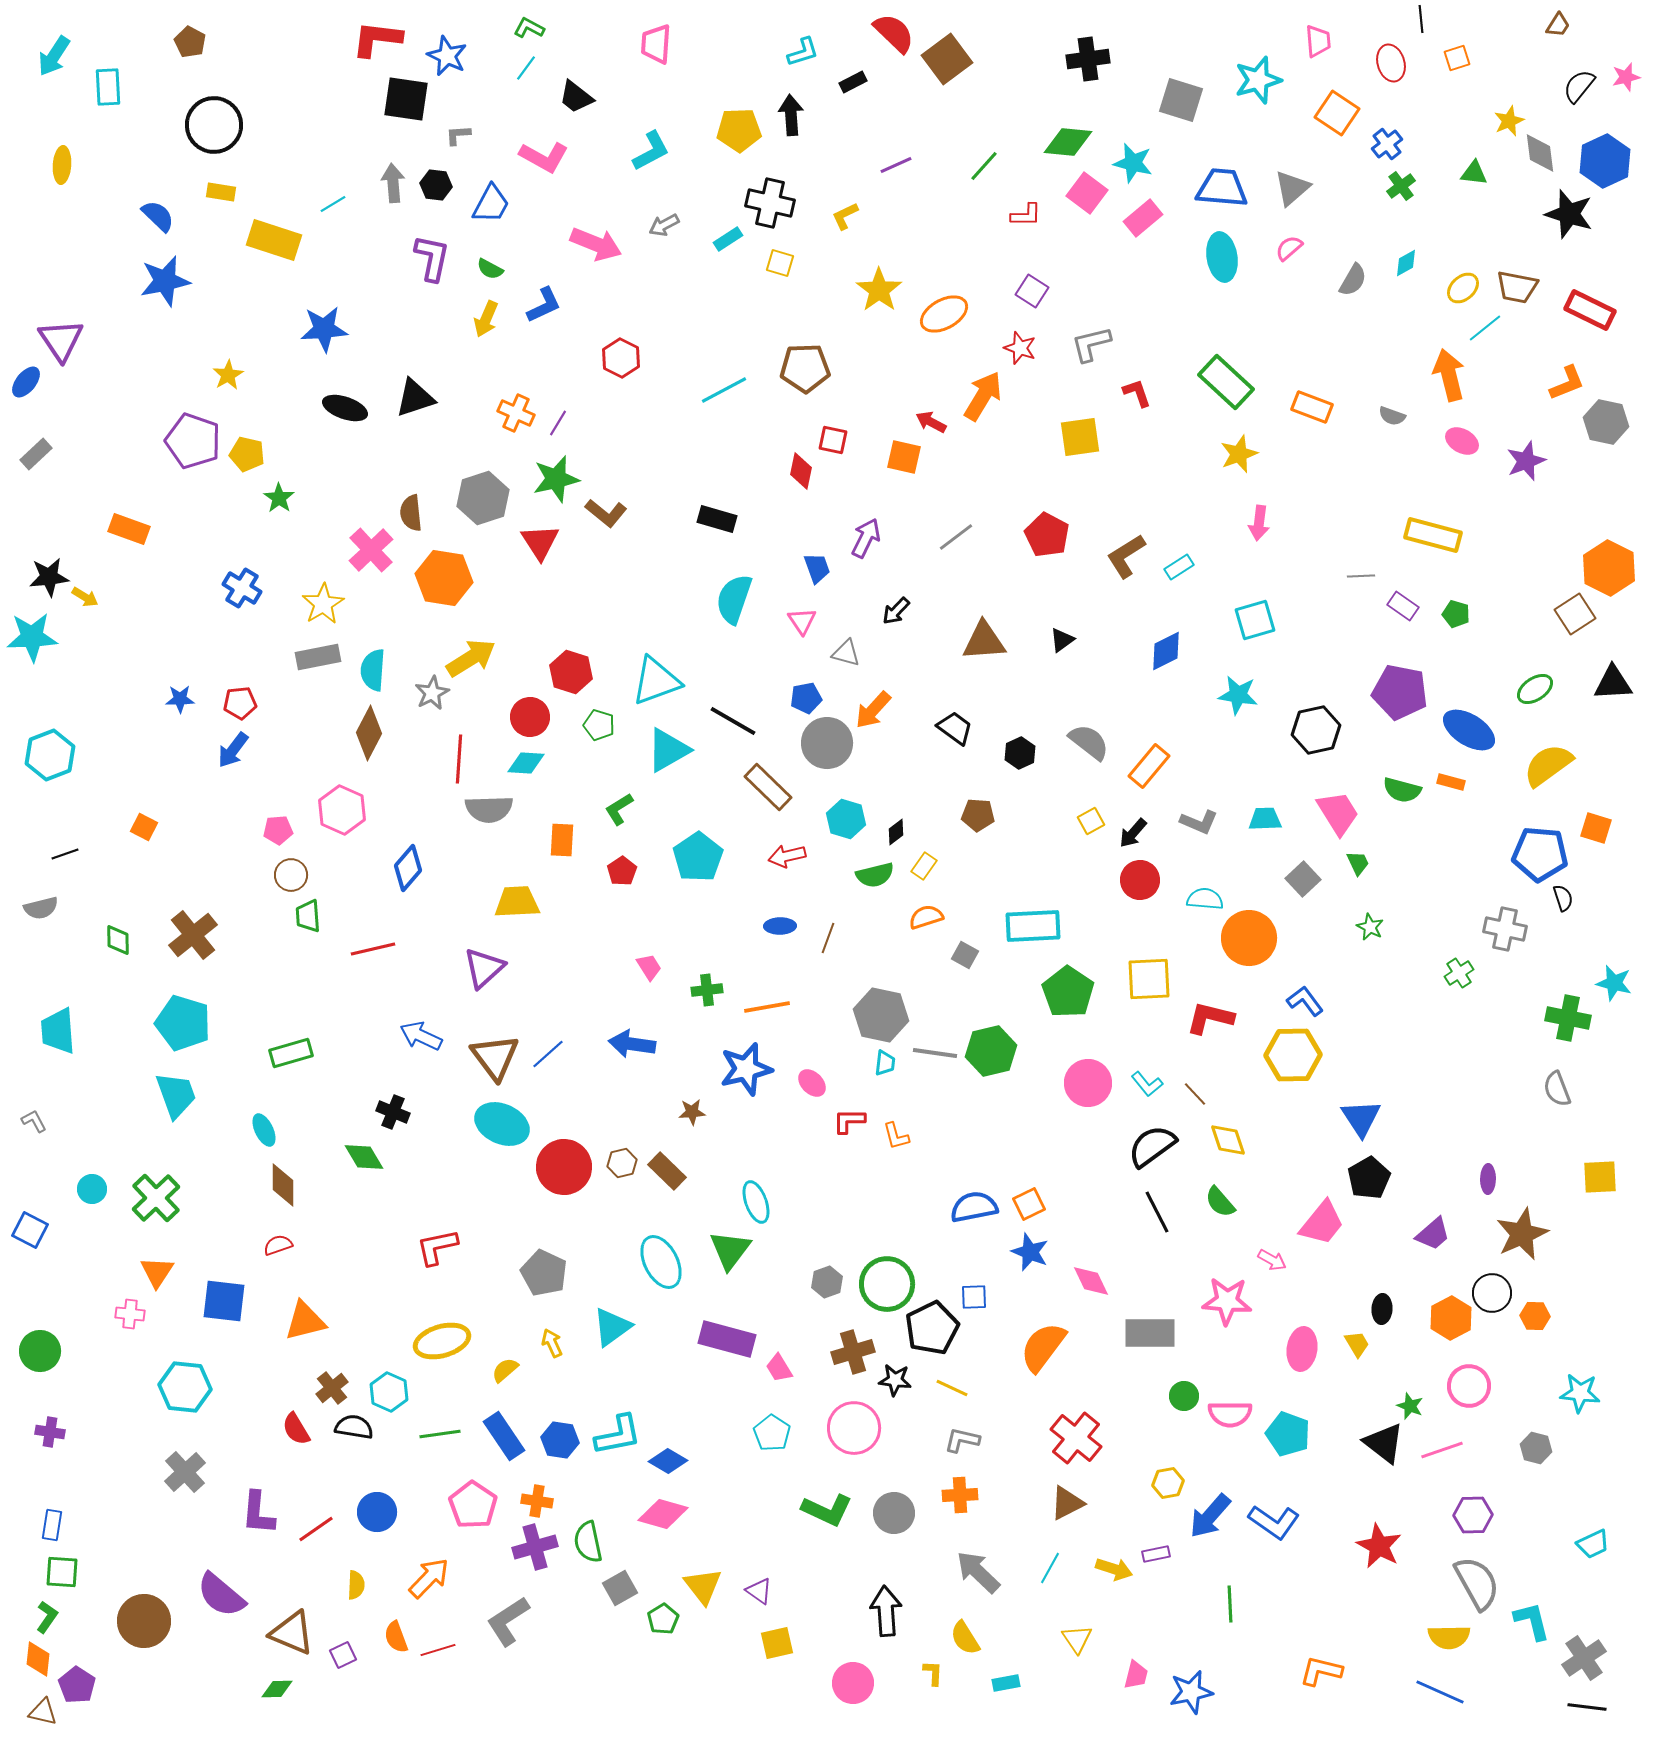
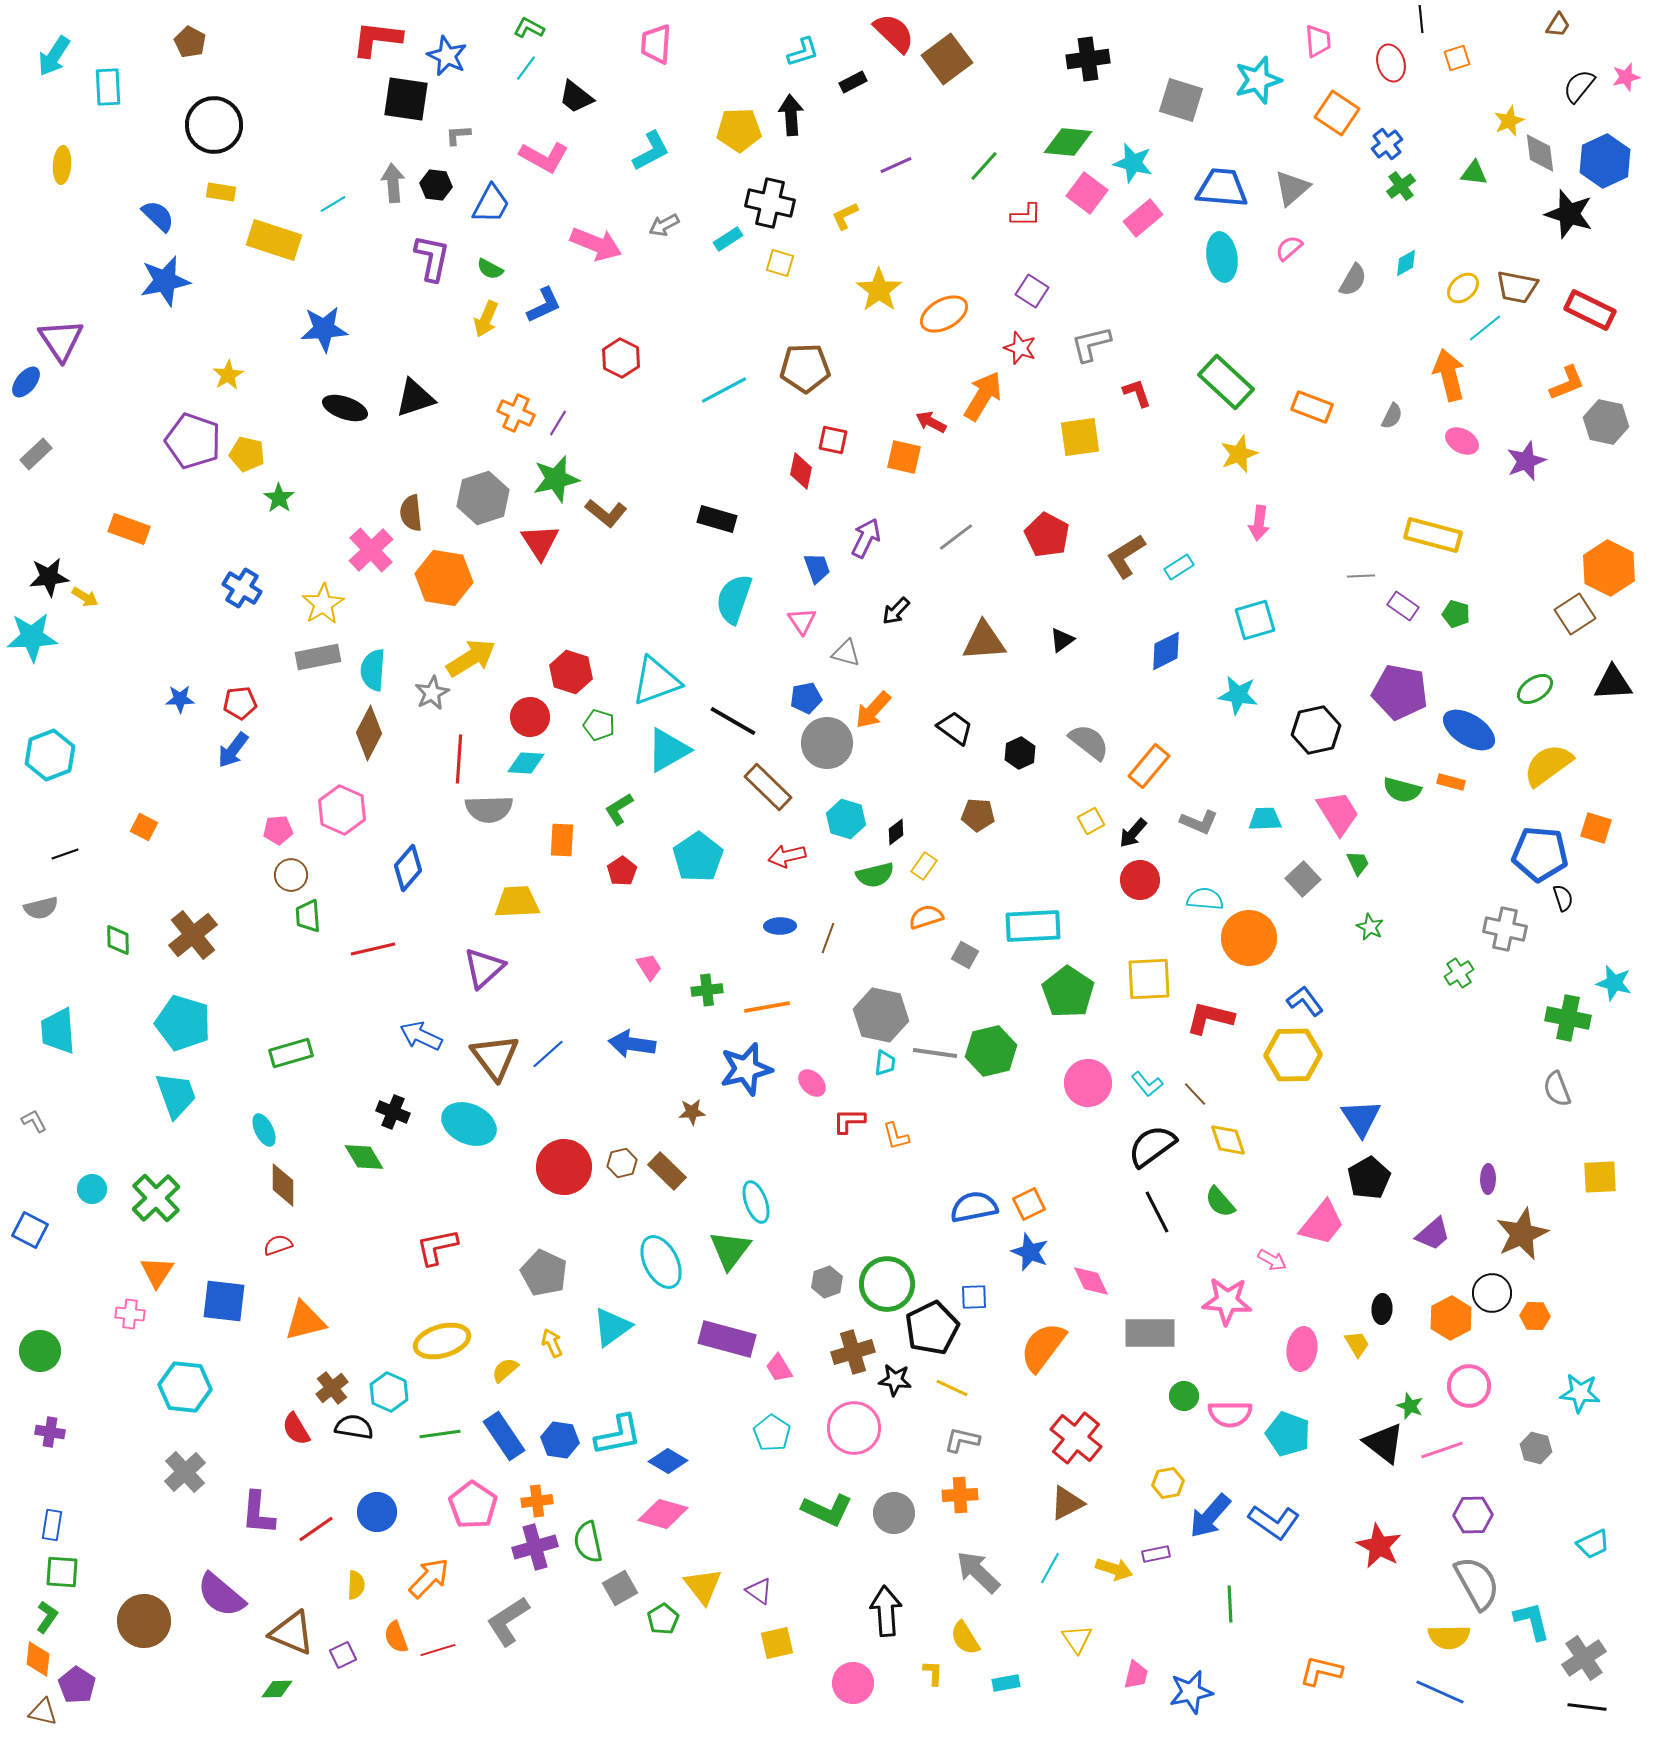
gray semicircle at (1392, 416): rotated 84 degrees counterclockwise
cyan ellipse at (502, 1124): moved 33 px left
orange cross at (537, 1501): rotated 16 degrees counterclockwise
